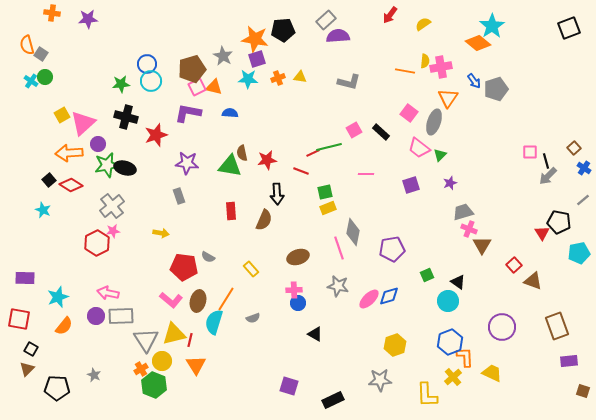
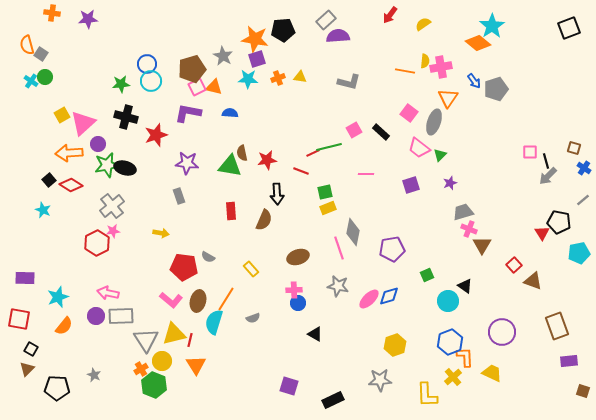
brown square at (574, 148): rotated 32 degrees counterclockwise
black triangle at (458, 282): moved 7 px right, 4 px down
purple circle at (502, 327): moved 5 px down
